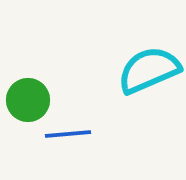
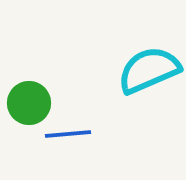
green circle: moved 1 px right, 3 px down
